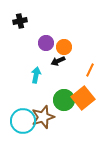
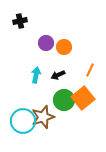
black arrow: moved 14 px down
